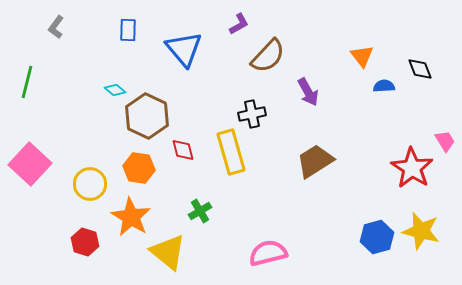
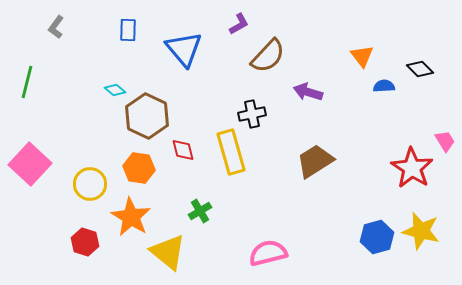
black diamond: rotated 24 degrees counterclockwise
purple arrow: rotated 136 degrees clockwise
